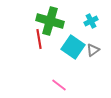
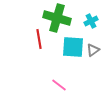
green cross: moved 7 px right, 3 px up
cyan square: rotated 30 degrees counterclockwise
